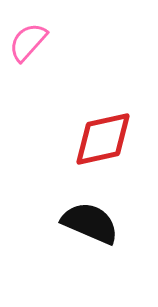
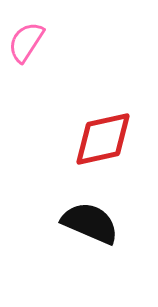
pink semicircle: moved 2 px left; rotated 9 degrees counterclockwise
